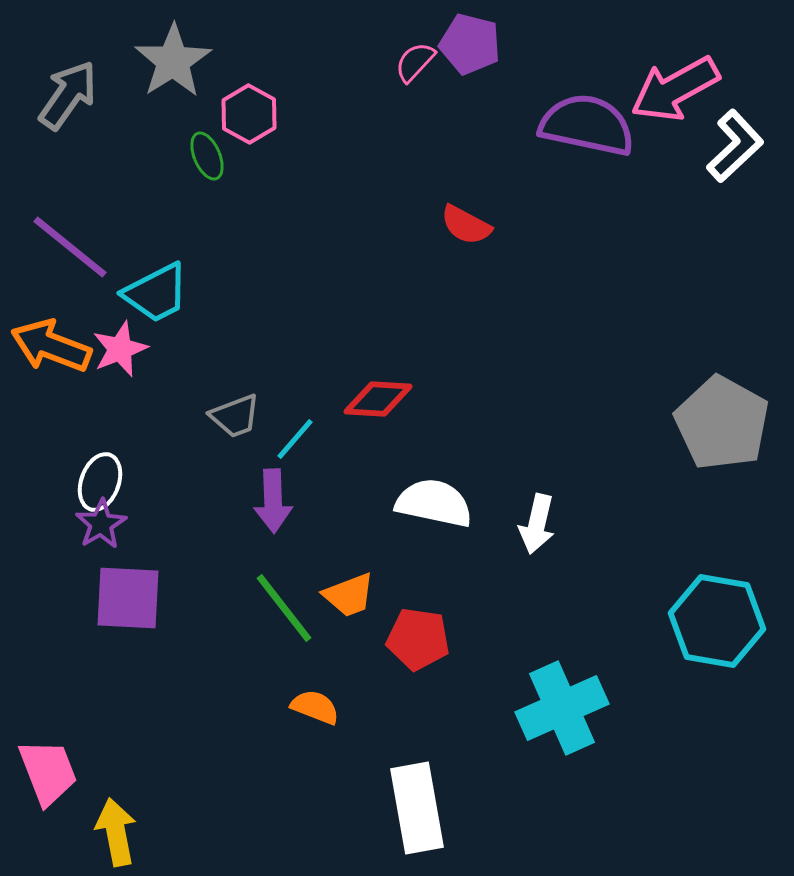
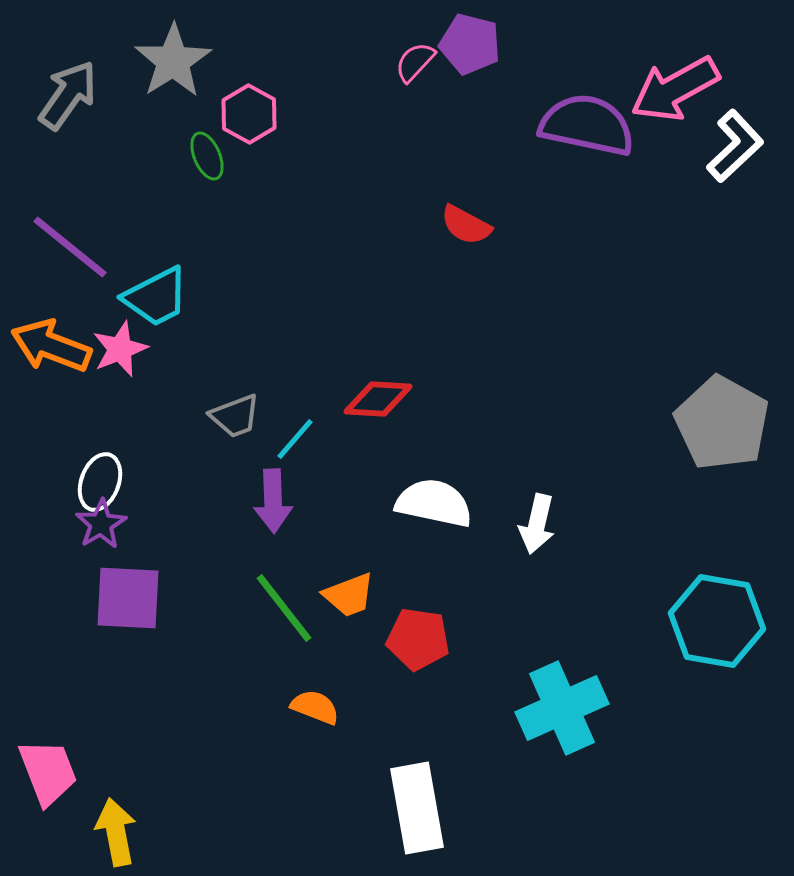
cyan trapezoid: moved 4 px down
